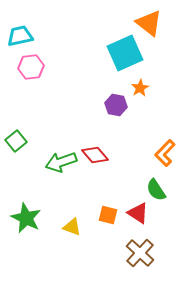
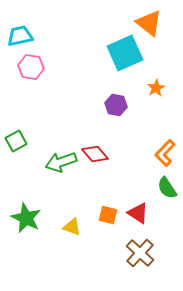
pink hexagon: rotated 15 degrees clockwise
orange star: moved 16 px right
green square: rotated 10 degrees clockwise
red diamond: moved 1 px up
green semicircle: moved 11 px right, 2 px up
